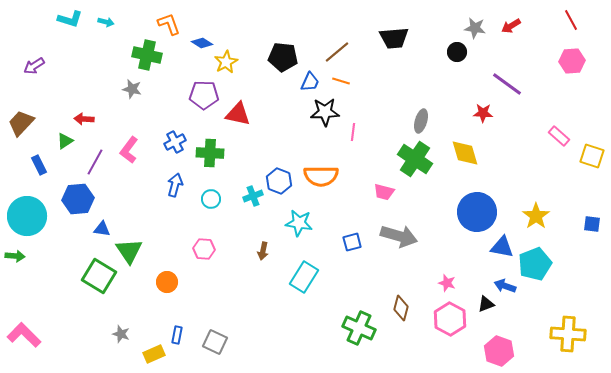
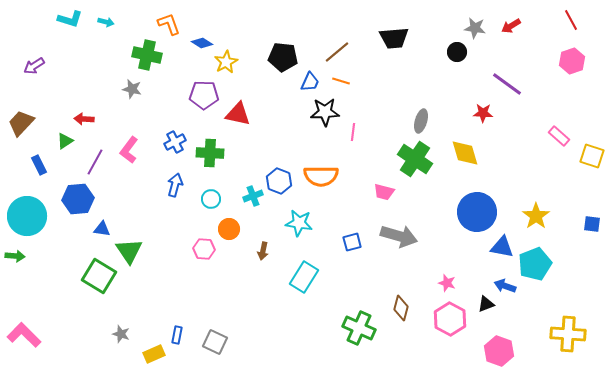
pink hexagon at (572, 61): rotated 15 degrees counterclockwise
orange circle at (167, 282): moved 62 px right, 53 px up
